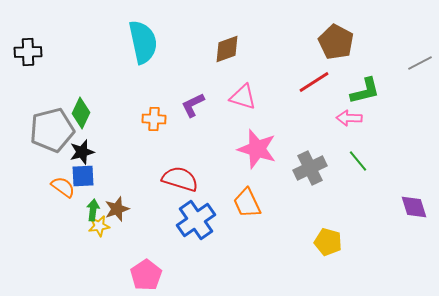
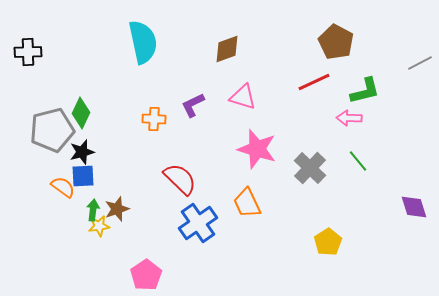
red line: rotated 8 degrees clockwise
gray cross: rotated 20 degrees counterclockwise
red semicircle: rotated 27 degrees clockwise
blue cross: moved 2 px right, 3 px down
yellow pentagon: rotated 24 degrees clockwise
